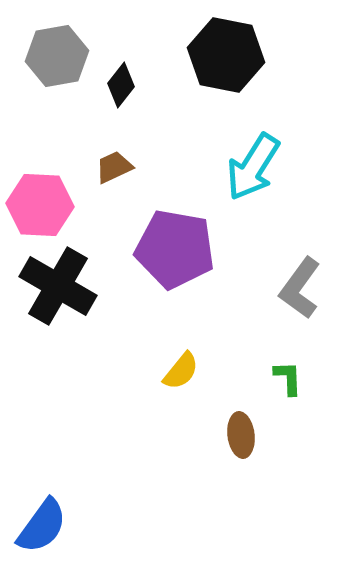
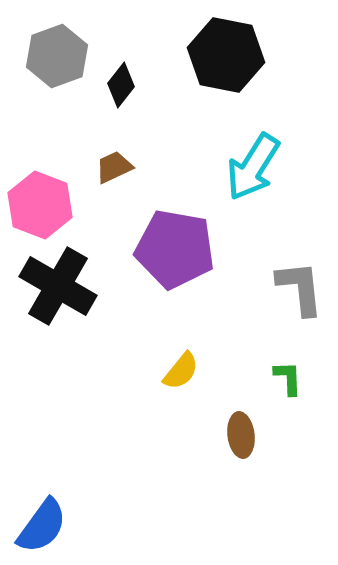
gray hexagon: rotated 10 degrees counterclockwise
pink hexagon: rotated 18 degrees clockwise
gray L-shape: rotated 138 degrees clockwise
